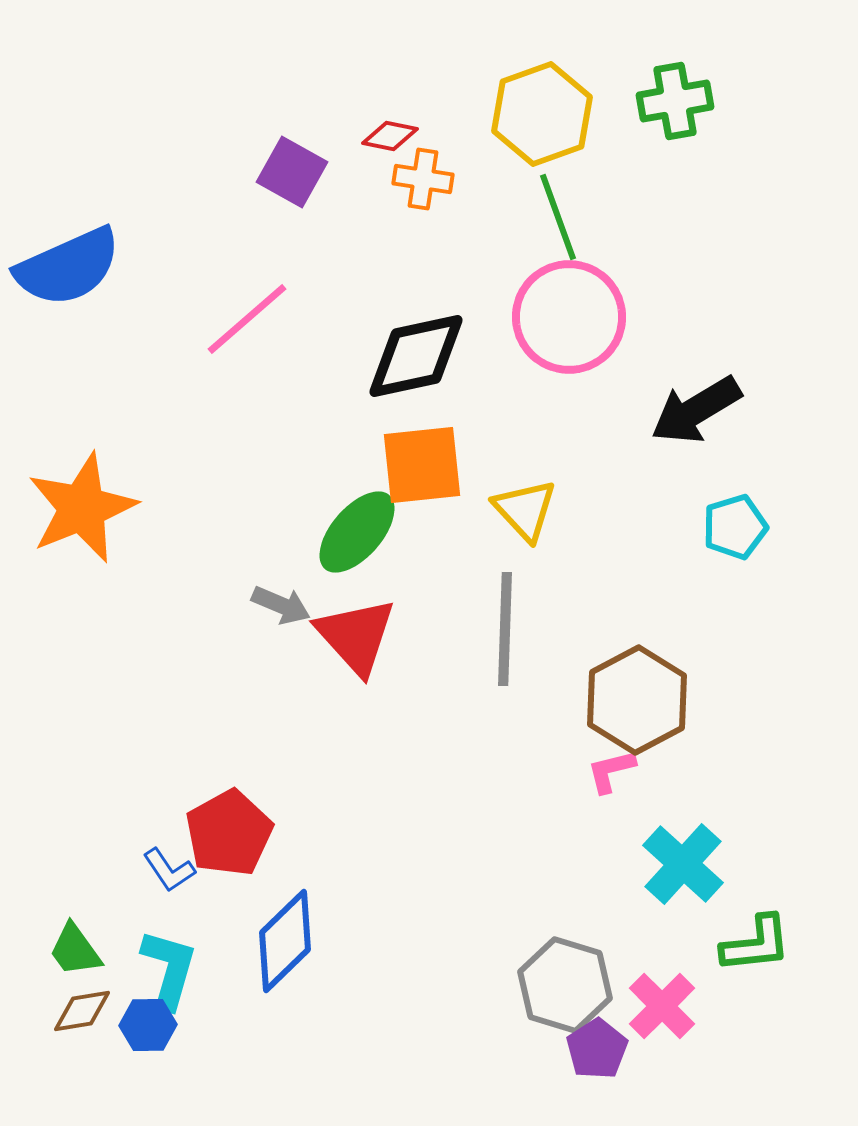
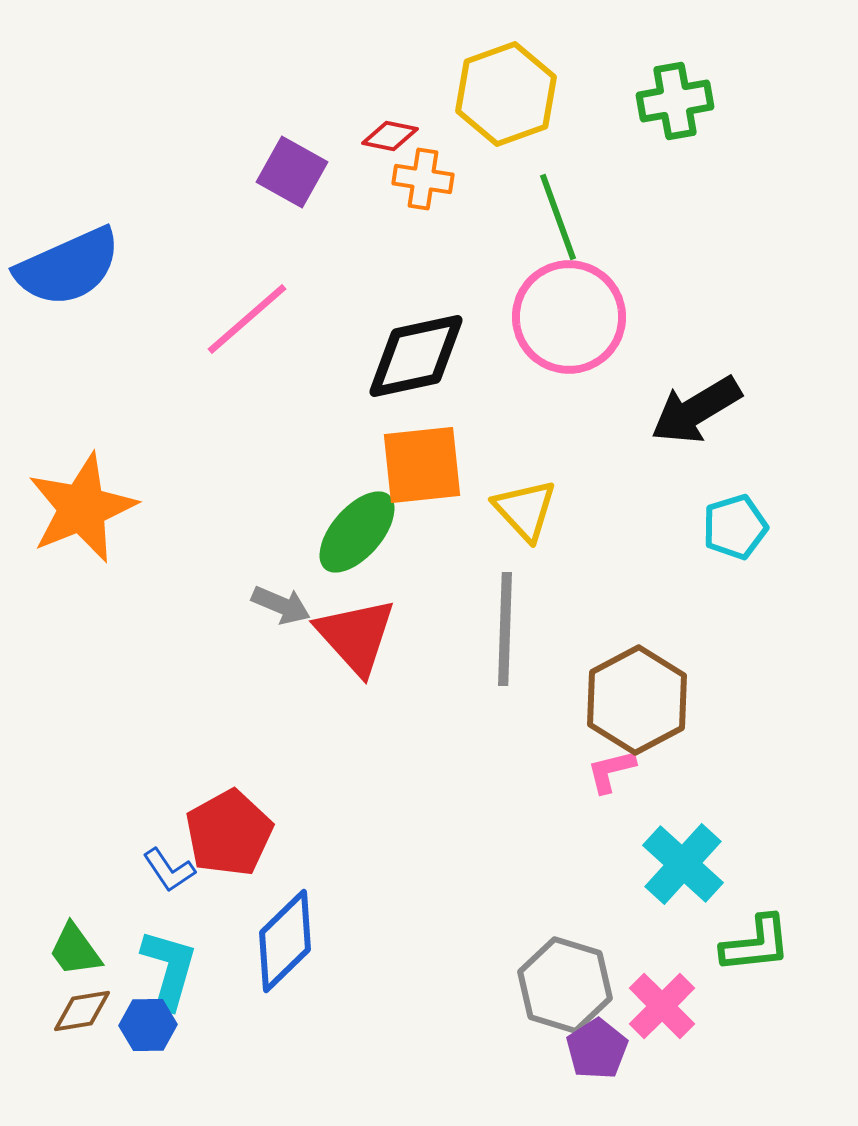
yellow hexagon: moved 36 px left, 20 px up
